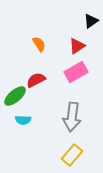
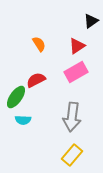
green ellipse: moved 1 px right, 1 px down; rotated 15 degrees counterclockwise
